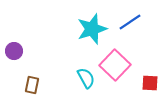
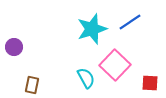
purple circle: moved 4 px up
